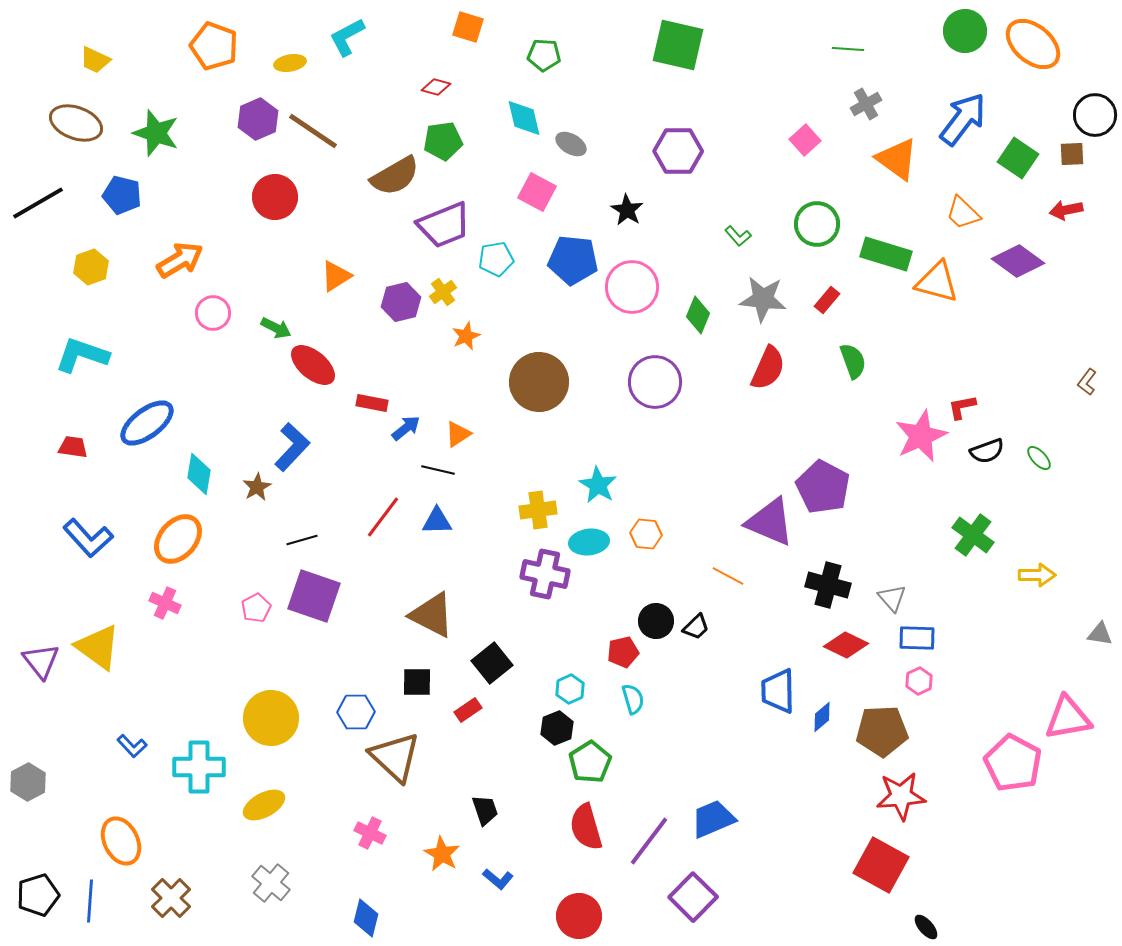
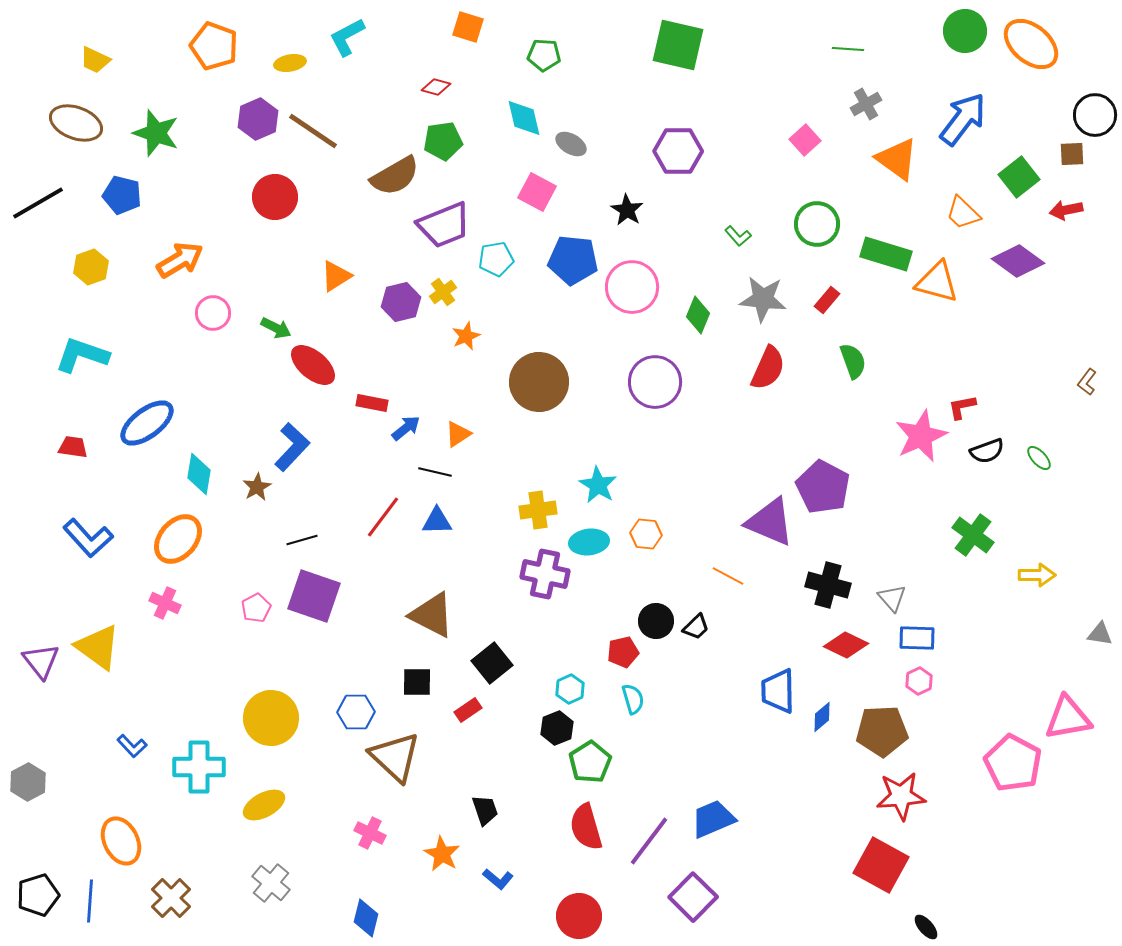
orange ellipse at (1033, 44): moved 2 px left
green square at (1018, 158): moved 1 px right, 19 px down; rotated 18 degrees clockwise
black line at (438, 470): moved 3 px left, 2 px down
